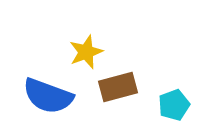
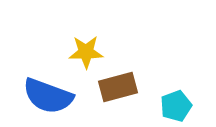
yellow star: rotated 20 degrees clockwise
cyan pentagon: moved 2 px right, 1 px down
